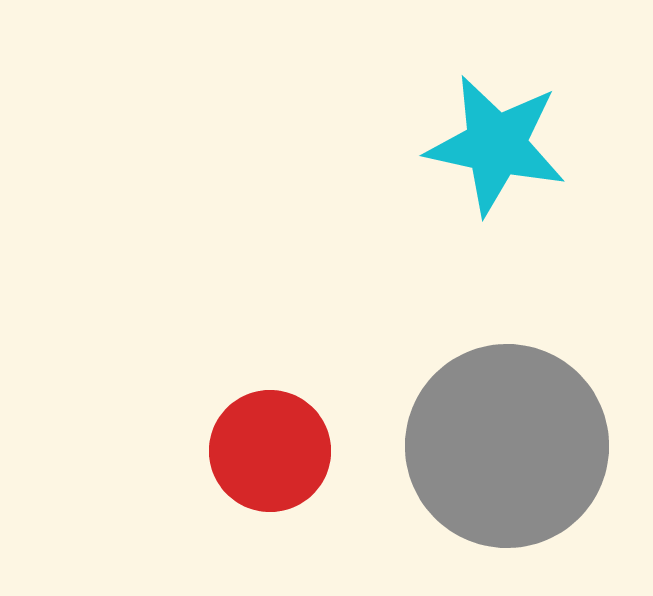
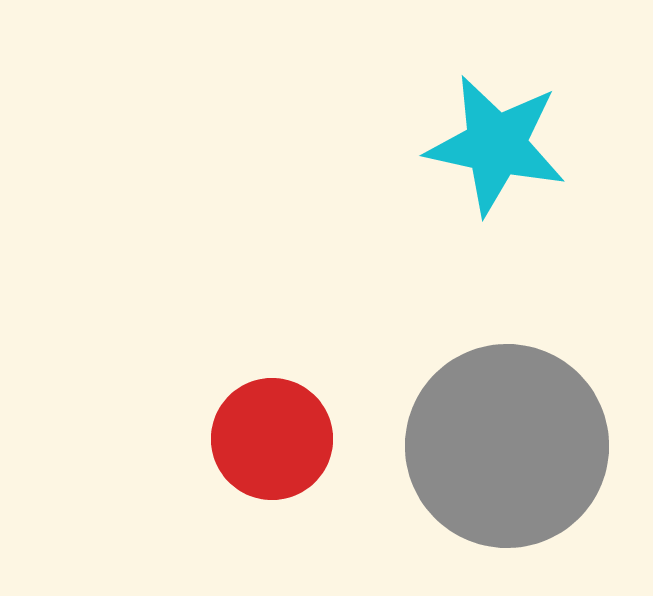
red circle: moved 2 px right, 12 px up
